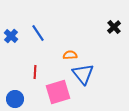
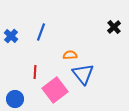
blue line: moved 3 px right, 1 px up; rotated 54 degrees clockwise
pink square: moved 3 px left, 2 px up; rotated 20 degrees counterclockwise
